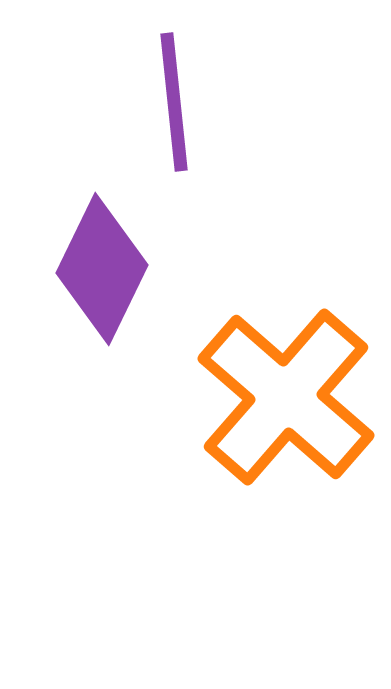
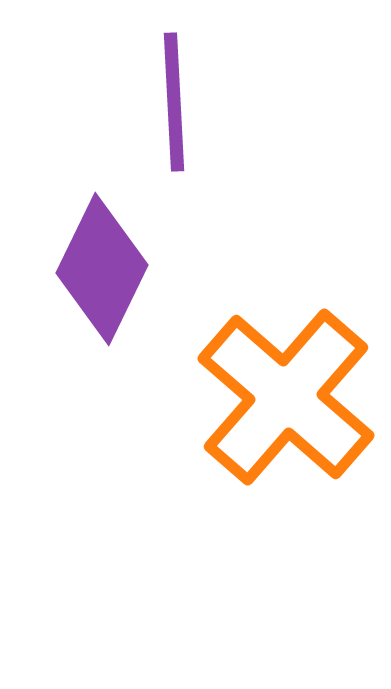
purple line: rotated 3 degrees clockwise
